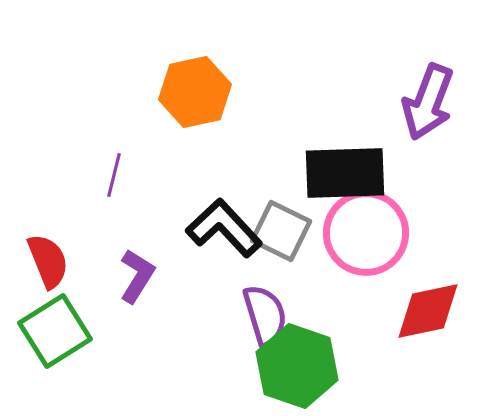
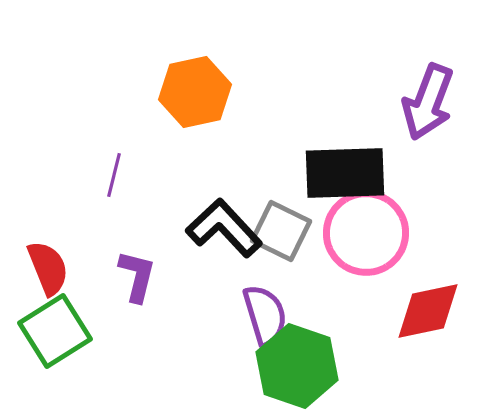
red semicircle: moved 7 px down
purple L-shape: rotated 18 degrees counterclockwise
